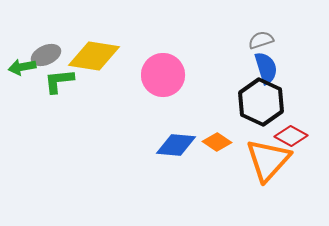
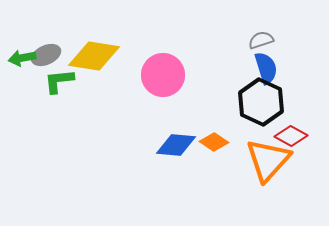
green arrow: moved 9 px up
orange diamond: moved 3 px left
